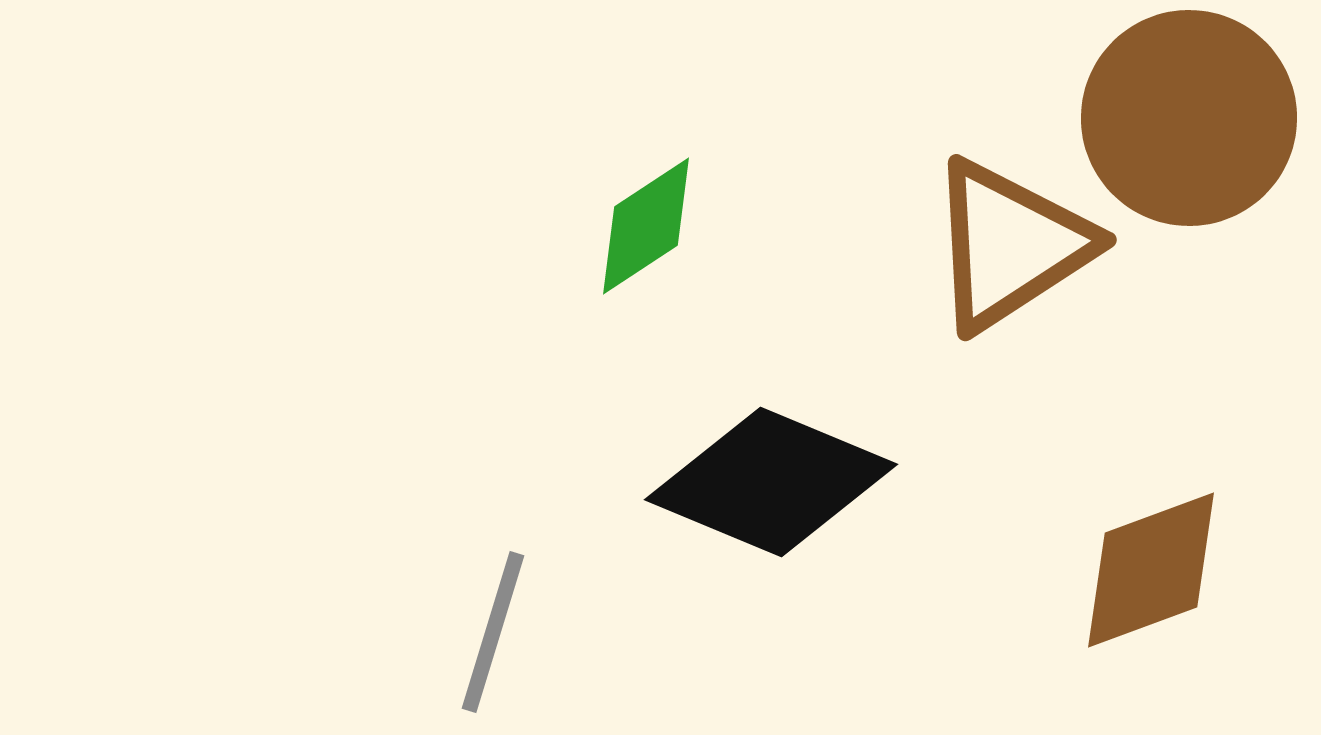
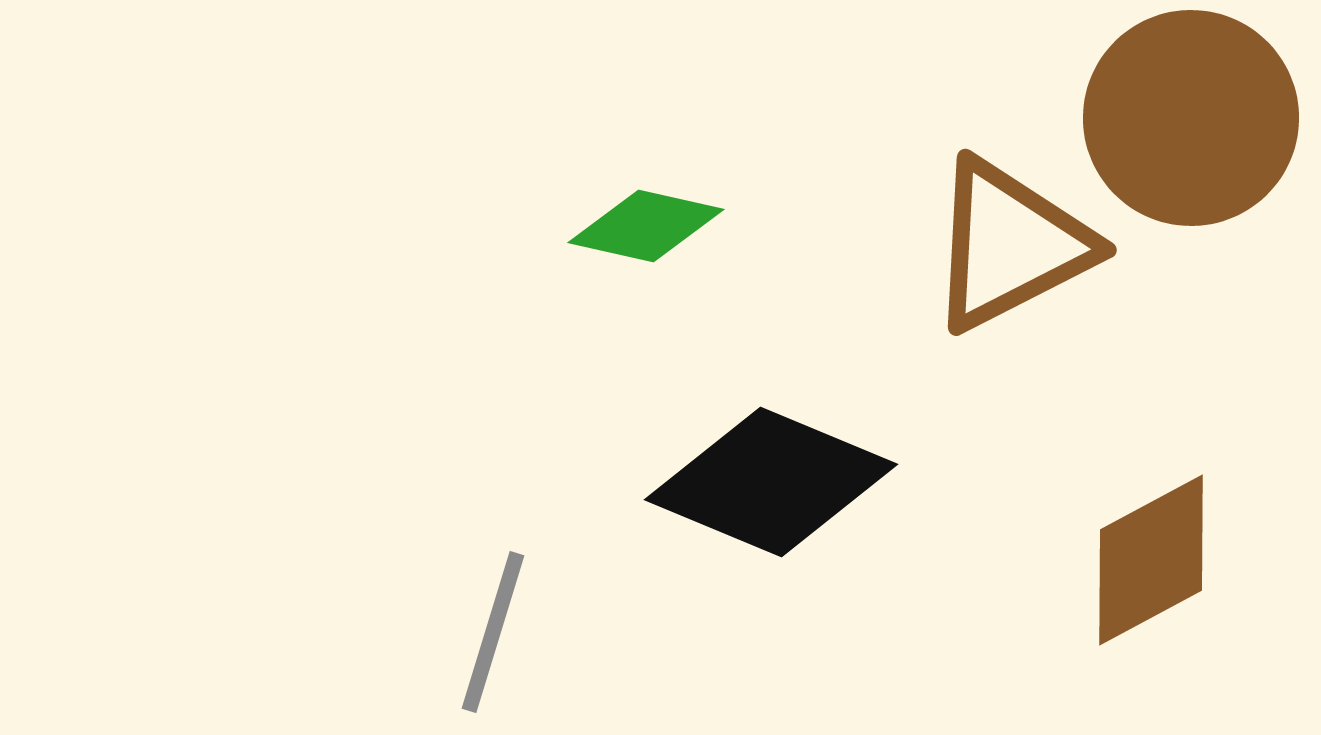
brown circle: moved 2 px right
green diamond: rotated 46 degrees clockwise
brown triangle: rotated 6 degrees clockwise
brown diamond: moved 10 px up; rotated 8 degrees counterclockwise
